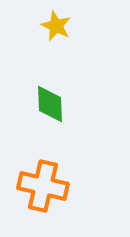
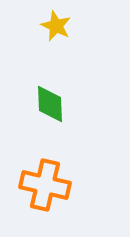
orange cross: moved 2 px right, 1 px up
